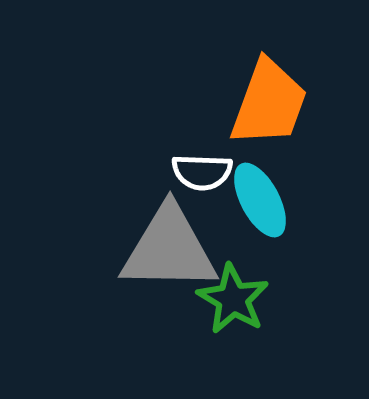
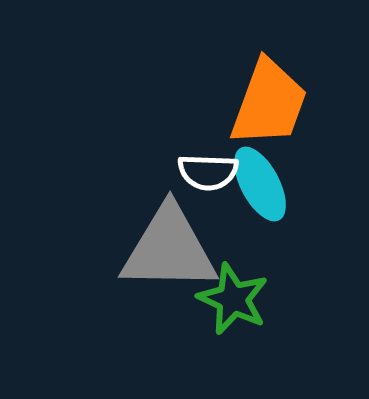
white semicircle: moved 6 px right
cyan ellipse: moved 16 px up
green star: rotated 6 degrees counterclockwise
